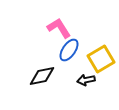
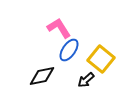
yellow square: rotated 20 degrees counterclockwise
black arrow: rotated 30 degrees counterclockwise
